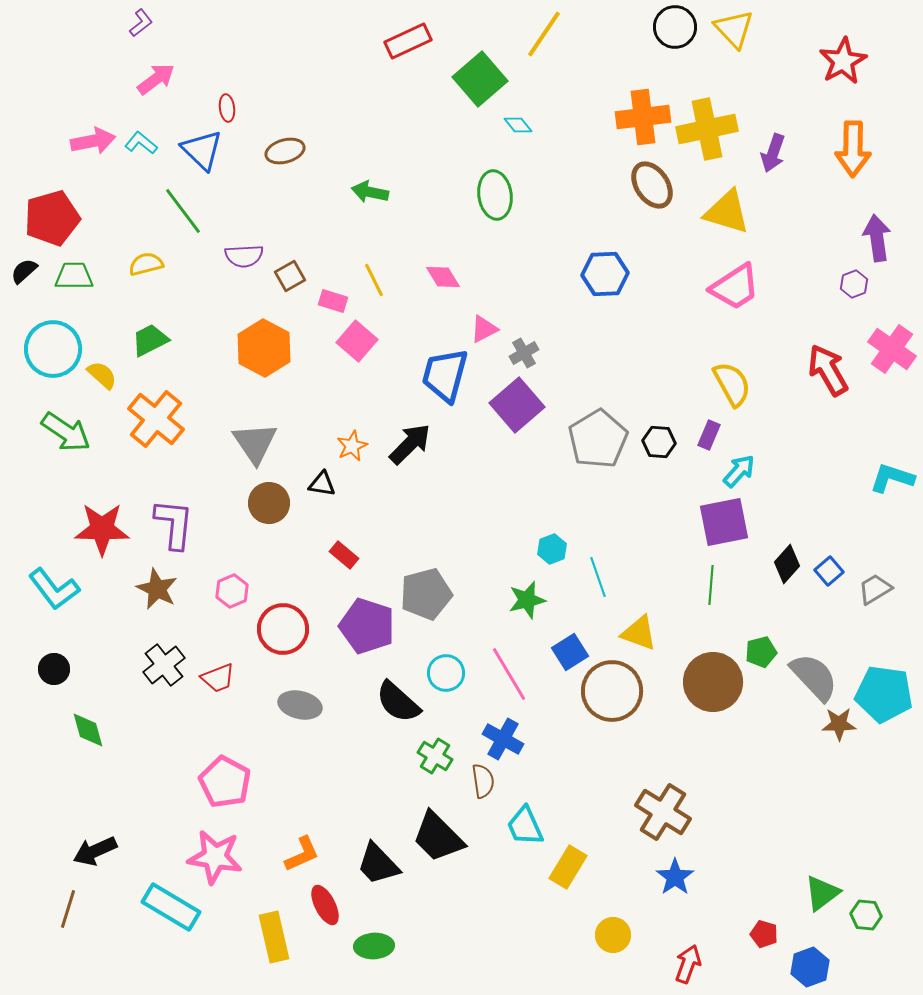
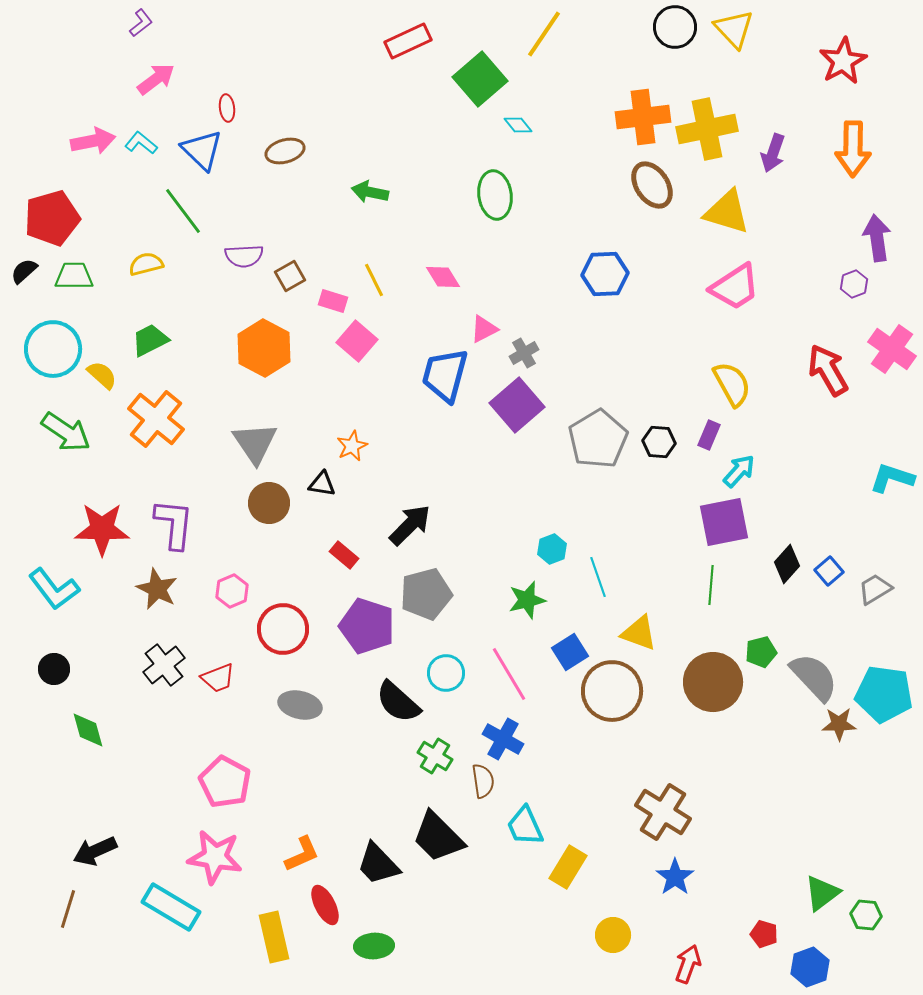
black arrow at (410, 444): moved 81 px down
